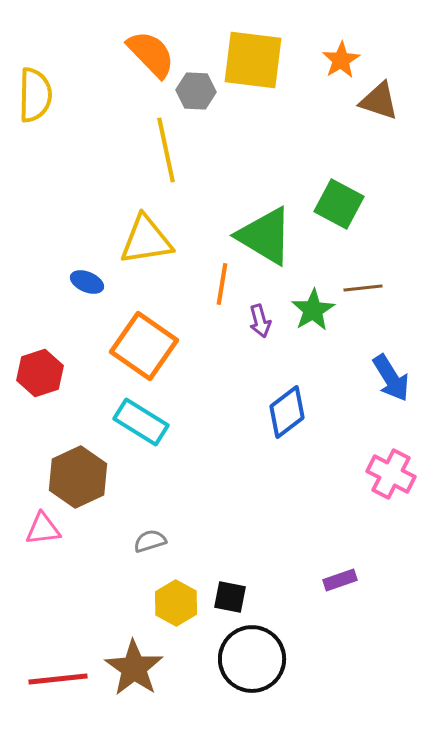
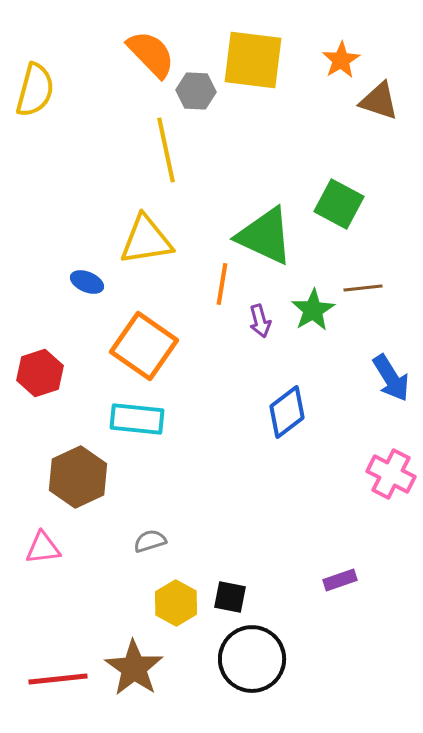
yellow semicircle: moved 5 px up; rotated 14 degrees clockwise
green triangle: rotated 6 degrees counterclockwise
cyan rectangle: moved 4 px left, 3 px up; rotated 26 degrees counterclockwise
pink triangle: moved 19 px down
